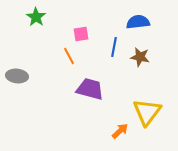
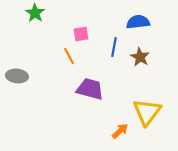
green star: moved 1 px left, 4 px up
brown star: rotated 18 degrees clockwise
